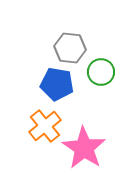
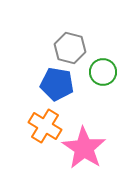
gray hexagon: rotated 8 degrees clockwise
green circle: moved 2 px right
orange cross: rotated 20 degrees counterclockwise
